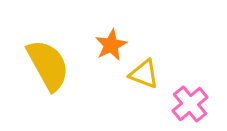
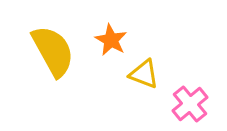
orange star: moved 5 px up; rotated 16 degrees counterclockwise
yellow semicircle: moved 5 px right, 14 px up
